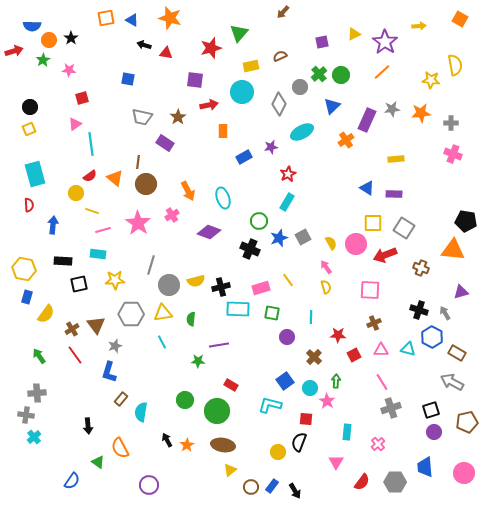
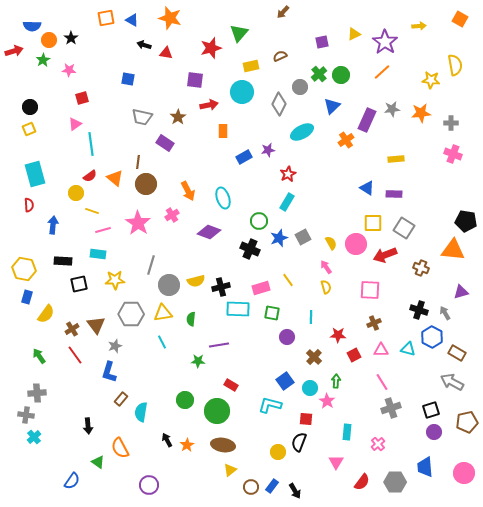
purple star at (271, 147): moved 3 px left, 3 px down
